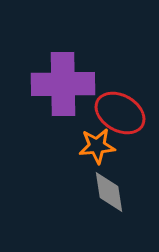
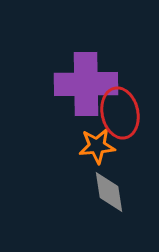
purple cross: moved 23 px right
red ellipse: rotated 48 degrees clockwise
